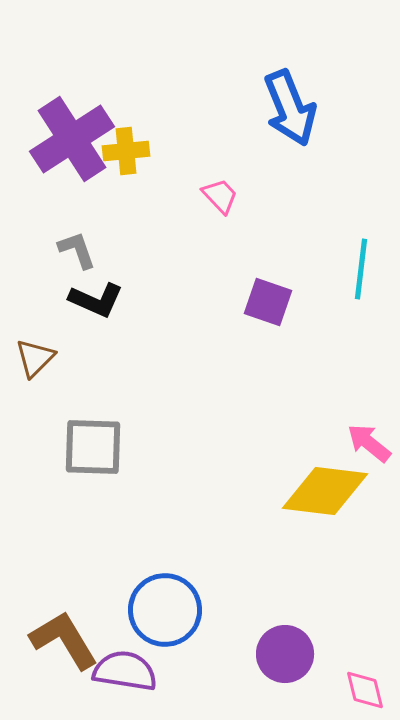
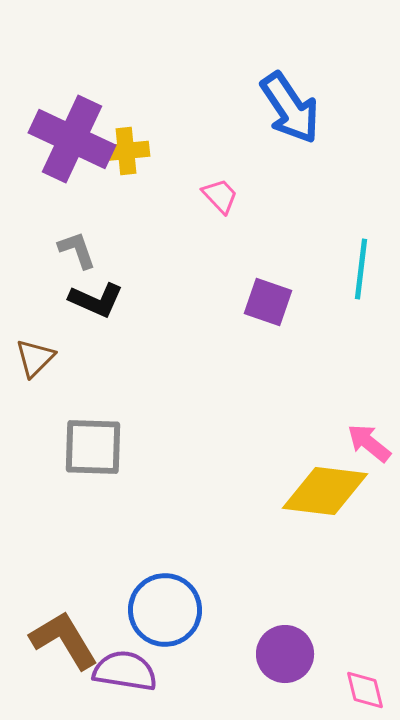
blue arrow: rotated 12 degrees counterclockwise
purple cross: rotated 32 degrees counterclockwise
